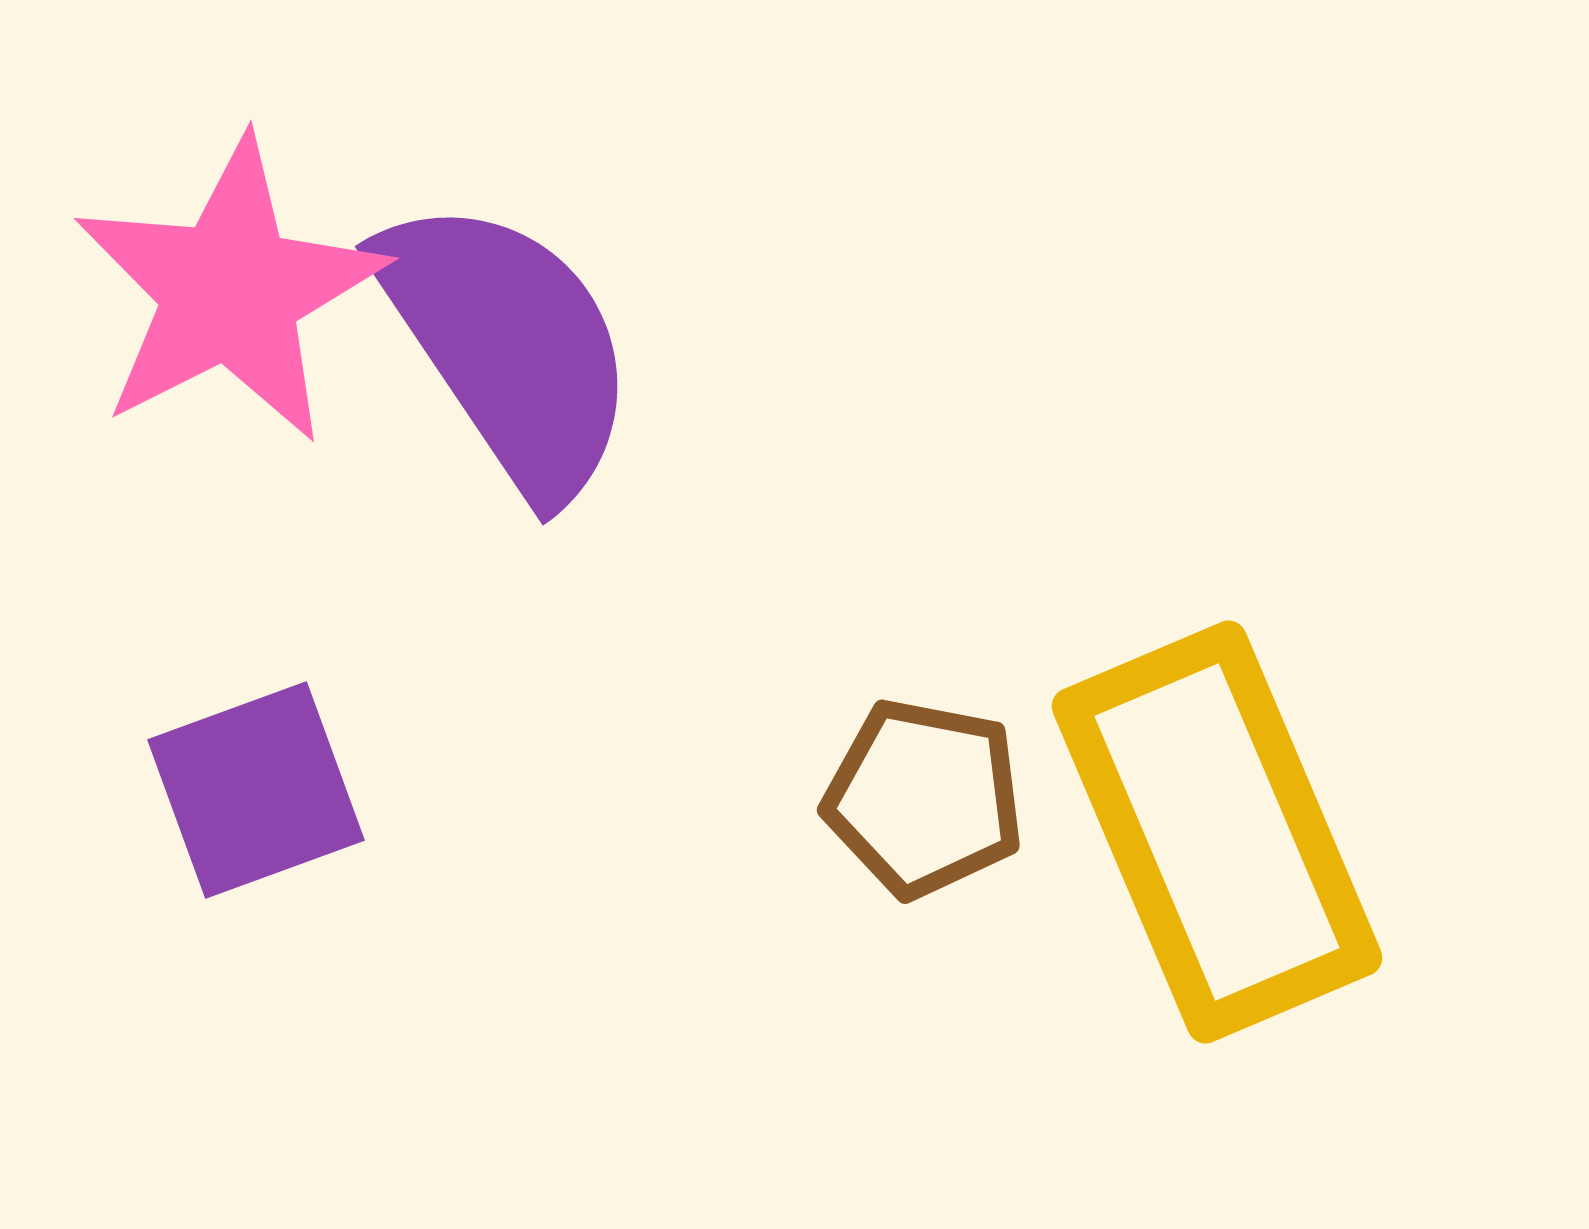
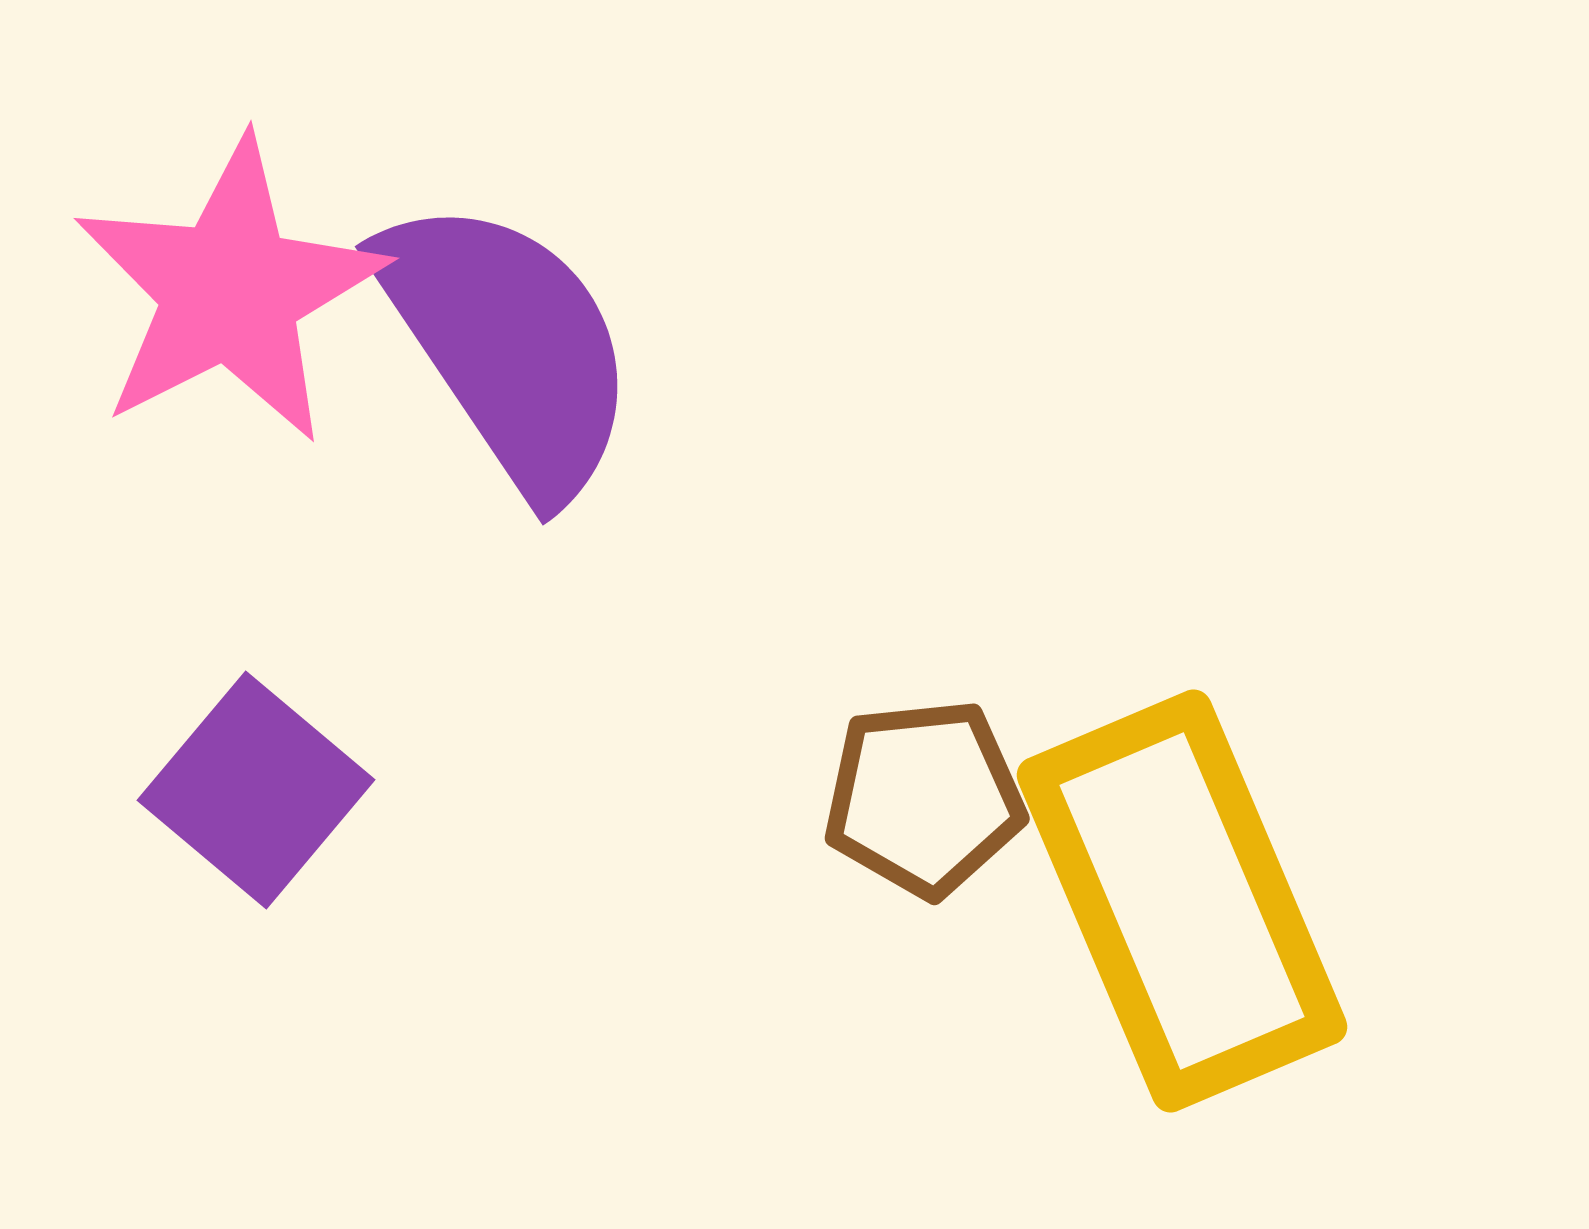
purple square: rotated 30 degrees counterclockwise
brown pentagon: rotated 17 degrees counterclockwise
yellow rectangle: moved 35 px left, 69 px down
